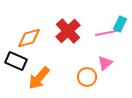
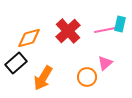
cyan rectangle: rotated 14 degrees counterclockwise
pink line: moved 1 px left, 3 px up
black rectangle: moved 2 px down; rotated 65 degrees counterclockwise
orange arrow: moved 4 px right; rotated 10 degrees counterclockwise
